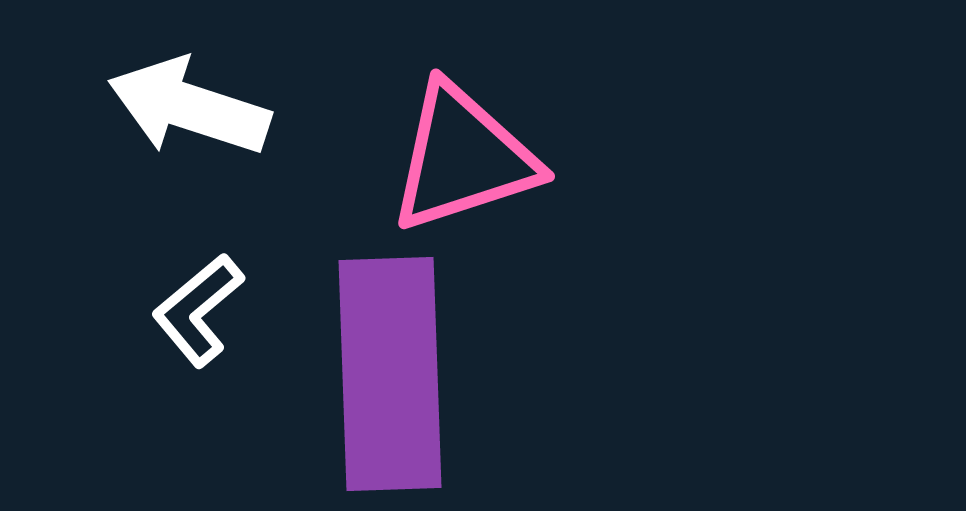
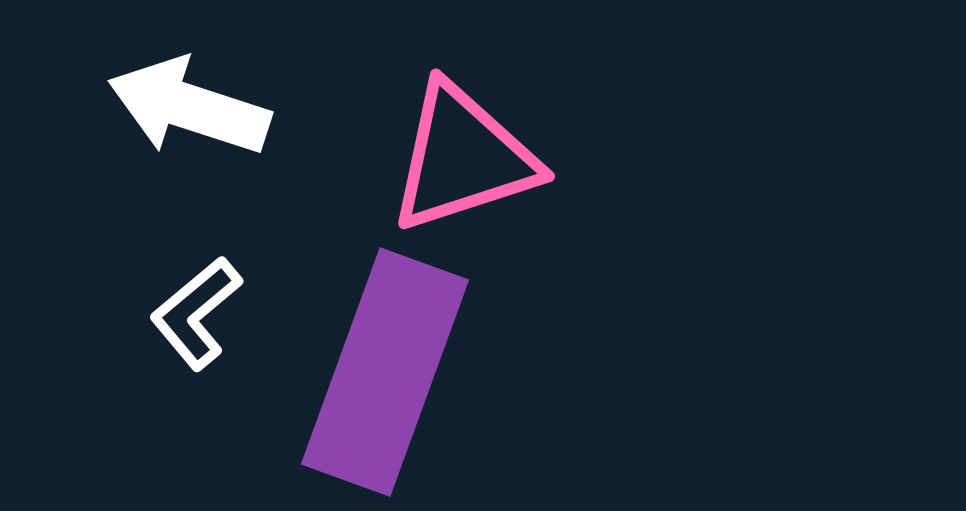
white L-shape: moved 2 px left, 3 px down
purple rectangle: moved 5 px left, 2 px up; rotated 22 degrees clockwise
